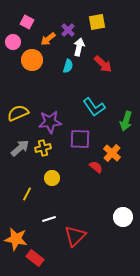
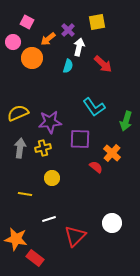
orange circle: moved 2 px up
gray arrow: rotated 42 degrees counterclockwise
yellow line: moved 2 px left; rotated 72 degrees clockwise
white circle: moved 11 px left, 6 px down
